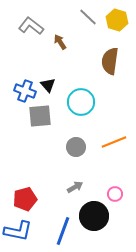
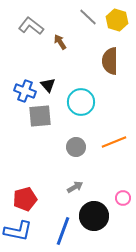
brown semicircle: rotated 8 degrees counterclockwise
pink circle: moved 8 px right, 4 px down
